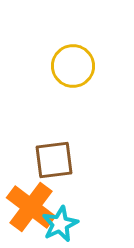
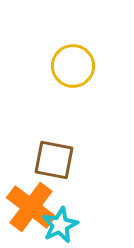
brown square: rotated 18 degrees clockwise
cyan star: moved 1 px down
